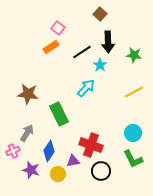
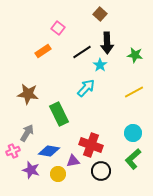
black arrow: moved 1 px left, 1 px down
orange rectangle: moved 8 px left, 4 px down
green star: moved 1 px right
blue diamond: rotated 65 degrees clockwise
green L-shape: rotated 75 degrees clockwise
